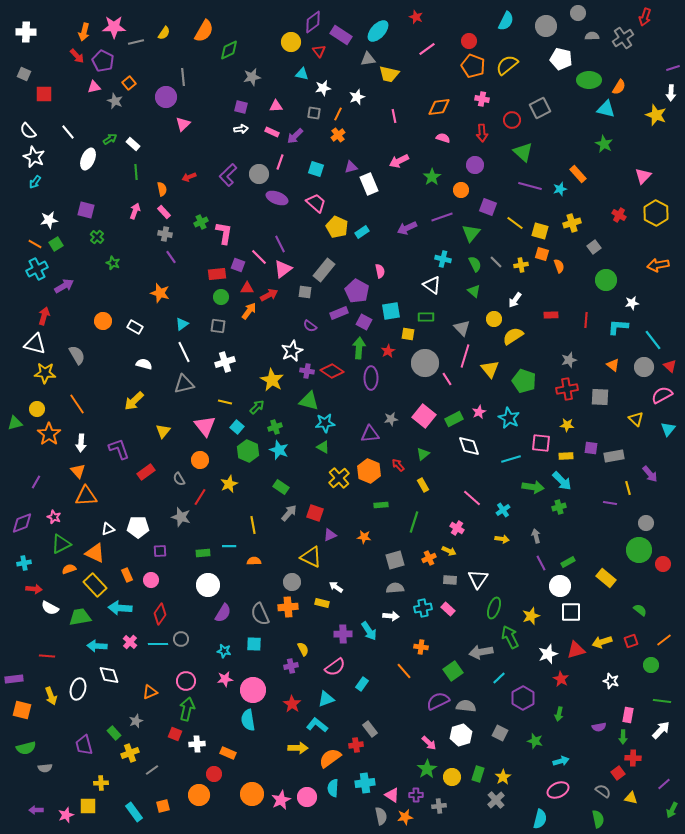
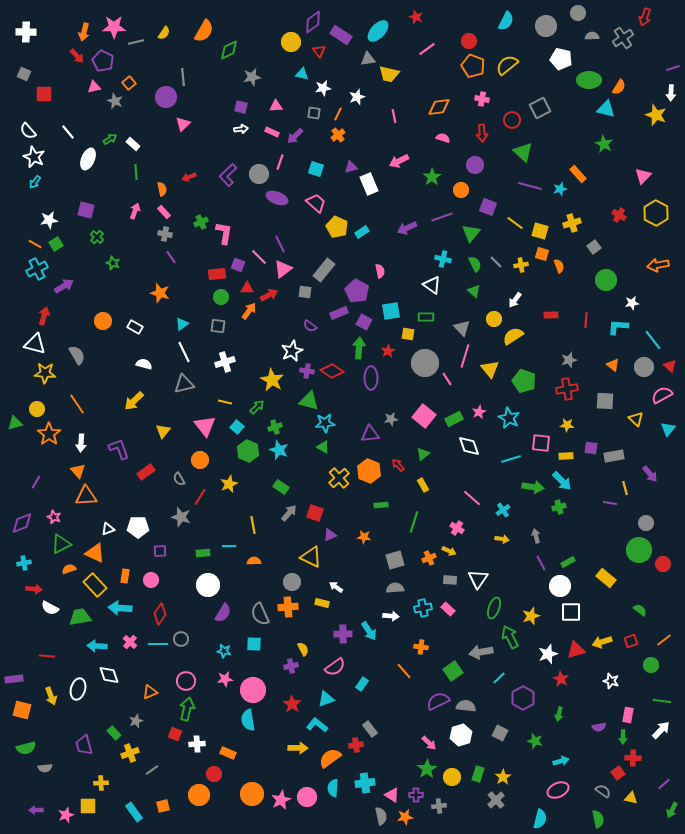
gray square at (600, 397): moved 5 px right, 4 px down
yellow line at (628, 488): moved 3 px left
orange rectangle at (127, 575): moved 2 px left, 1 px down; rotated 32 degrees clockwise
